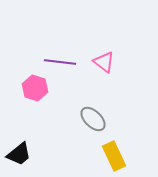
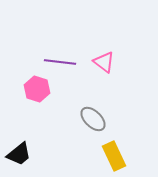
pink hexagon: moved 2 px right, 1 px down
